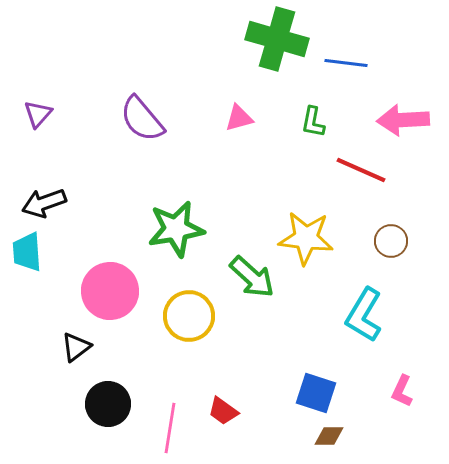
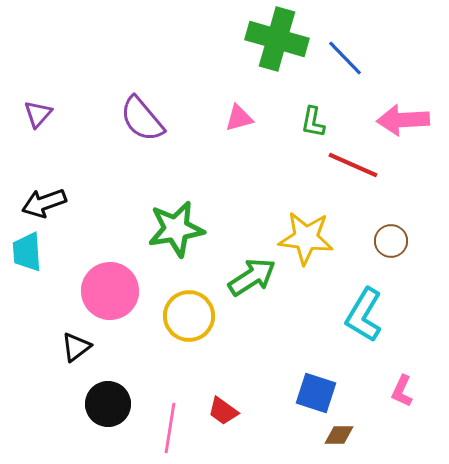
blue line: moved 1 px left, 5 px up; rotated 39 degrees clockwise
red line: moved 8 px left, 5 px up
green arrow: rotated 75 degrees counterclockwise
brown diamond: moved 10 px right, 1 px up
